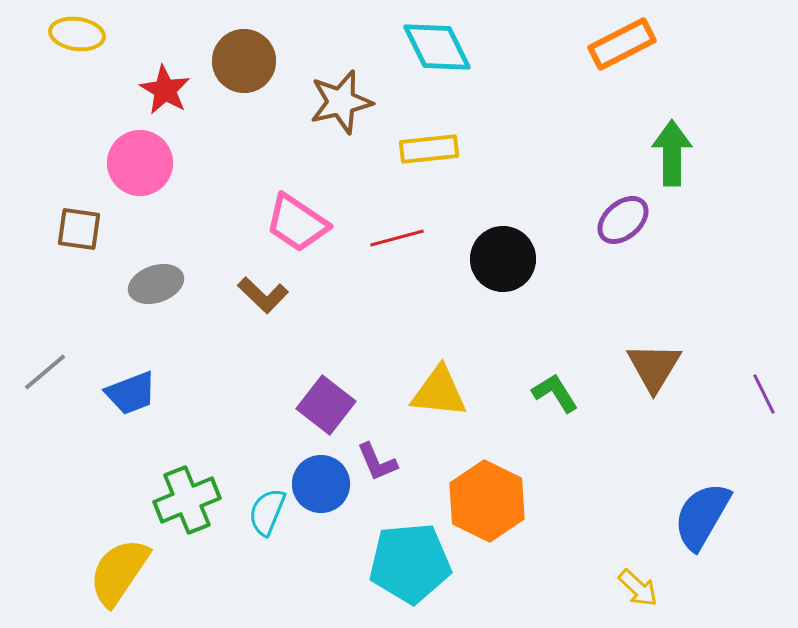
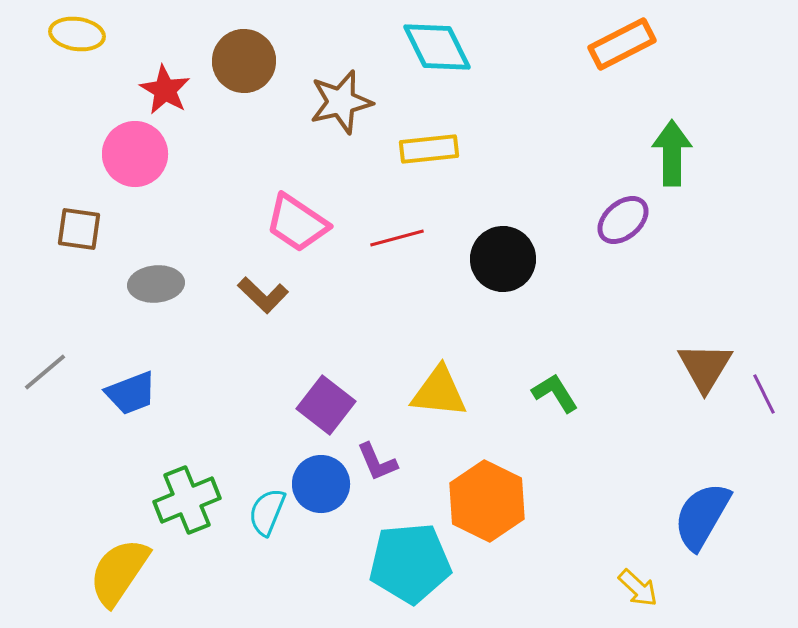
pink circle: moved 5 px left, 9 px up
gray ellipse: rotated 14 degrees clockwise
brown triangle: moved 51 px right
